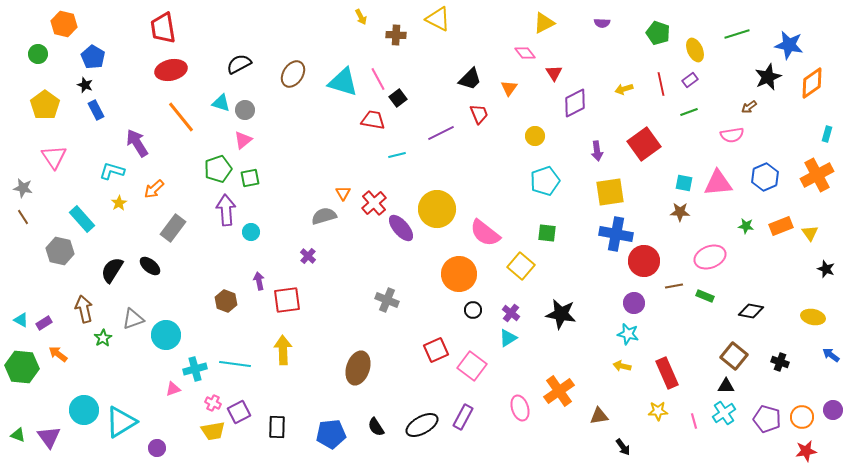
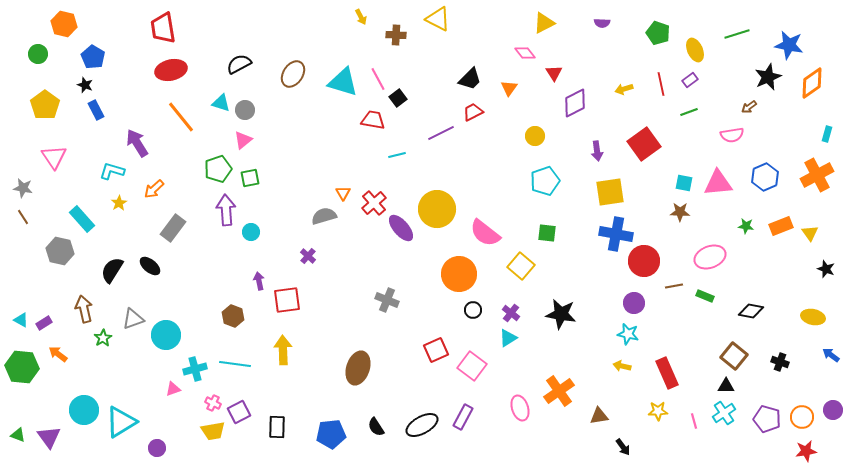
red trapezoid at (479, 114): moved 6 px left, 2 px up; rotated 95 degrees counterclockwise
brown hexagon at (226, 301): moved 7 px right, 15 px down
